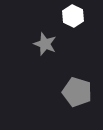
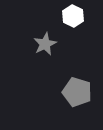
gray star: rotated 25 degrees clockwise
